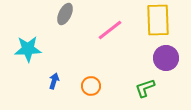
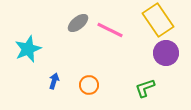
gray ellipse: moved 13 px right, 9 px down; rotated 25 degrees clockwise
yellow rectangle: rotated 32 degrees counterclockwise
pink line: rotated 64 degrees clockwise
cyan star: rotated 20 degrees counterclockwise
purple circle: moved 5 px up
orange circle: moved 2 px left, 1 px up
